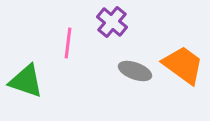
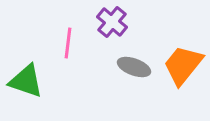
orange trapezoid: rotated 87 degrees counterclockwise
gray ellipse: moved 1 px left, 4 px up
